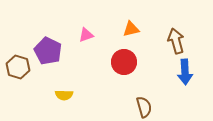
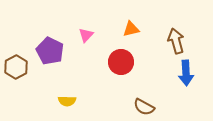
pink triangle: rotated 28 degrees counterclockwise
purple pentagon: moved 2 px right
red circle: moved 3 px left
brown hexagon: moved 2 px left; rotated 15 degrees clockwise
blue arrow: moved 1 px right, 1 px down
yellow semicircle: moved 3 px right, 6 px down
brown semicircle: rotated 135 degrees clockwise
